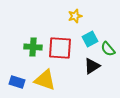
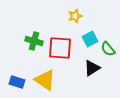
green cross: moved 1 px right, 6 px up; rotated 12 degrees clockwise
black triangle: moved 2 px down
yellow triangle: rotated 15 degrees clockwise
